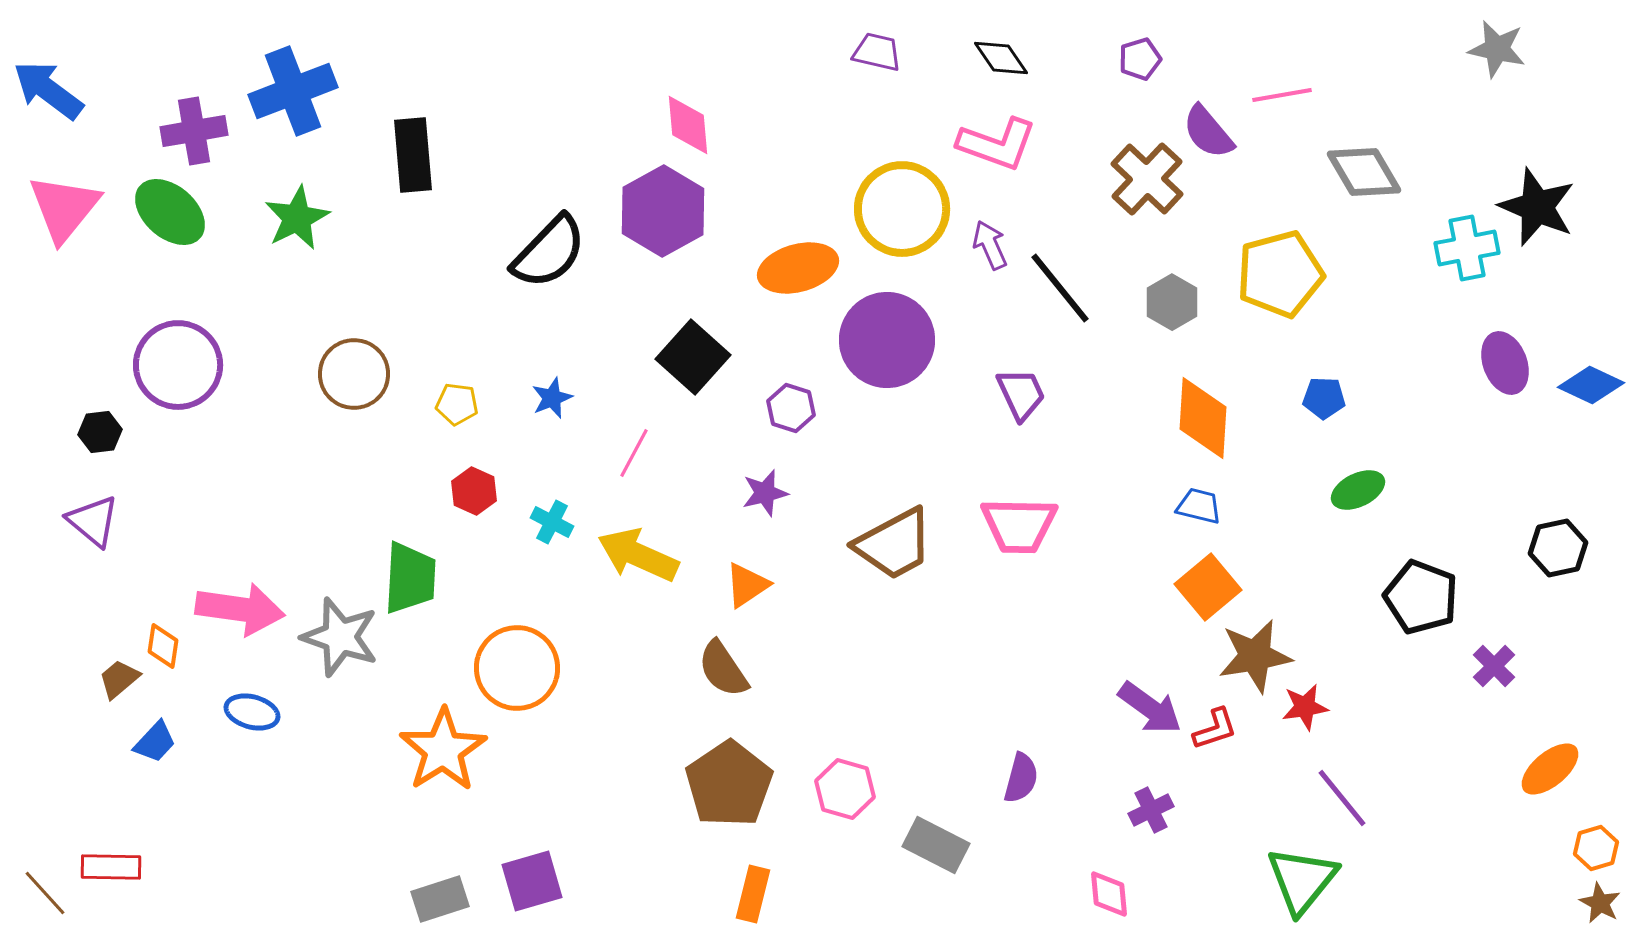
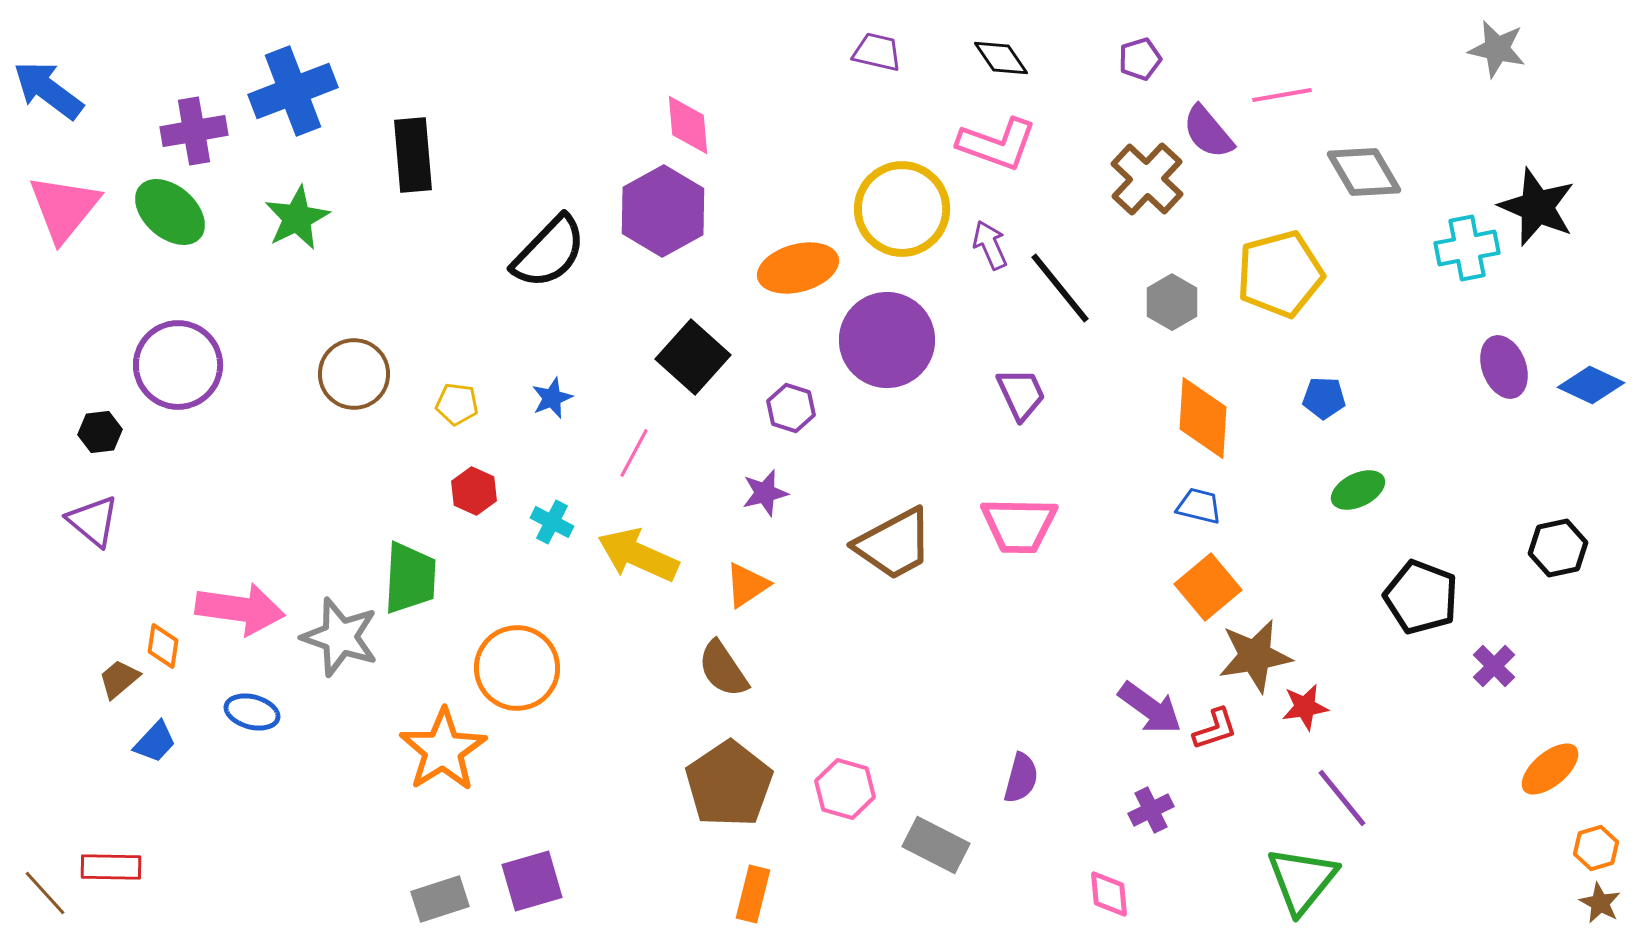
purple ellipse at (1505, 363): moved 1 px left, 4 px down
